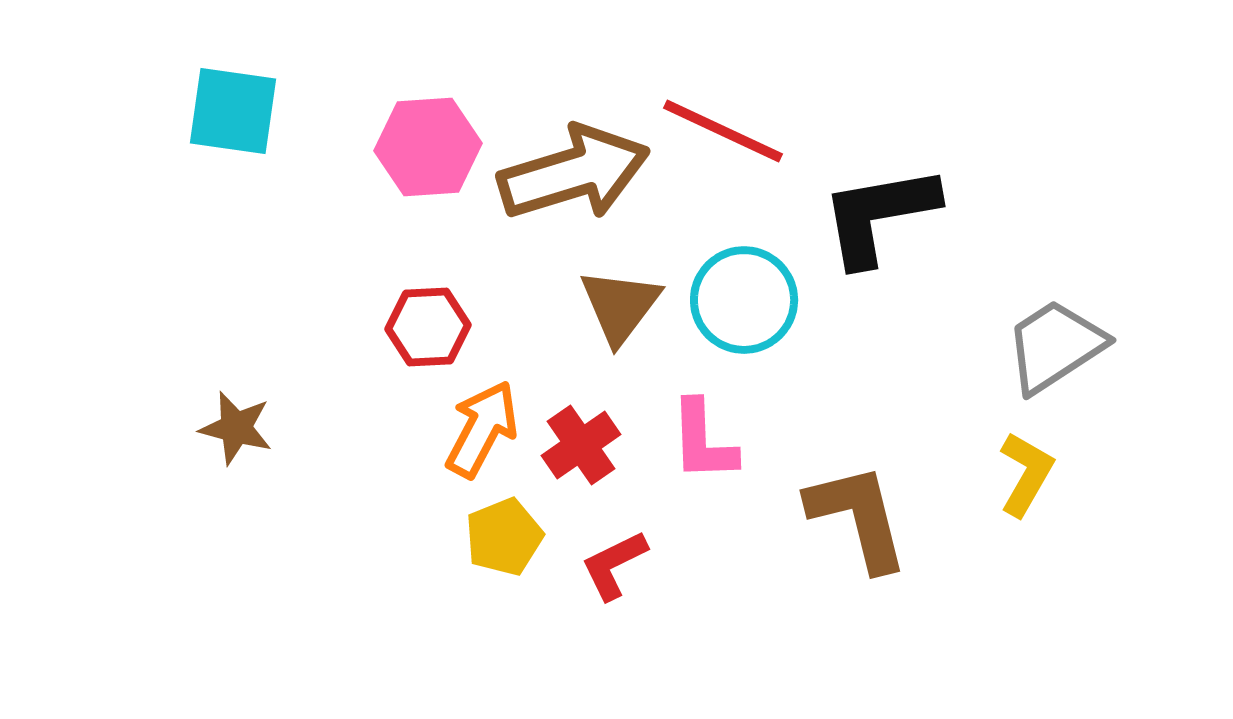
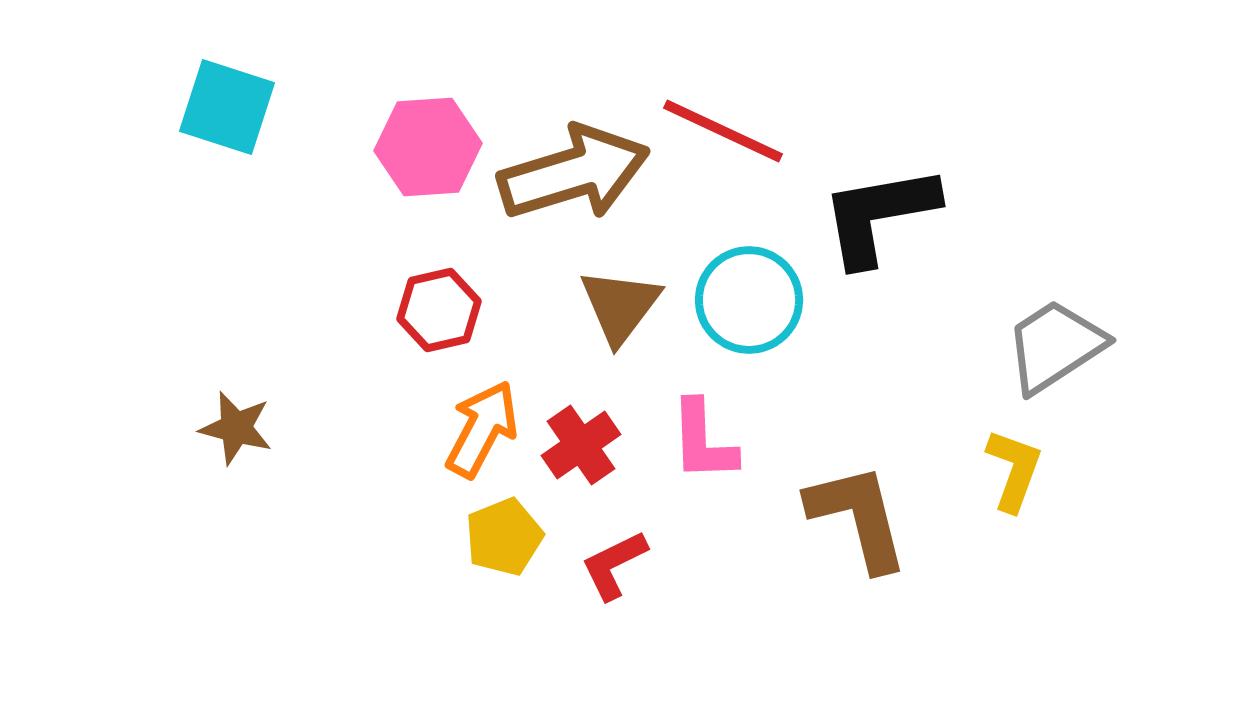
cyan square: moved 6 px left, 4 px up; rotated 10 degrees clockwise
cyan circle: moved 5 px right
red hexagon: moved 11 px right, 17 px up; rotated 10 degrees counterclockwise
yellow L-shape: moved 12 px left, 4 px up; rotated 10 degrees counterclockwise
